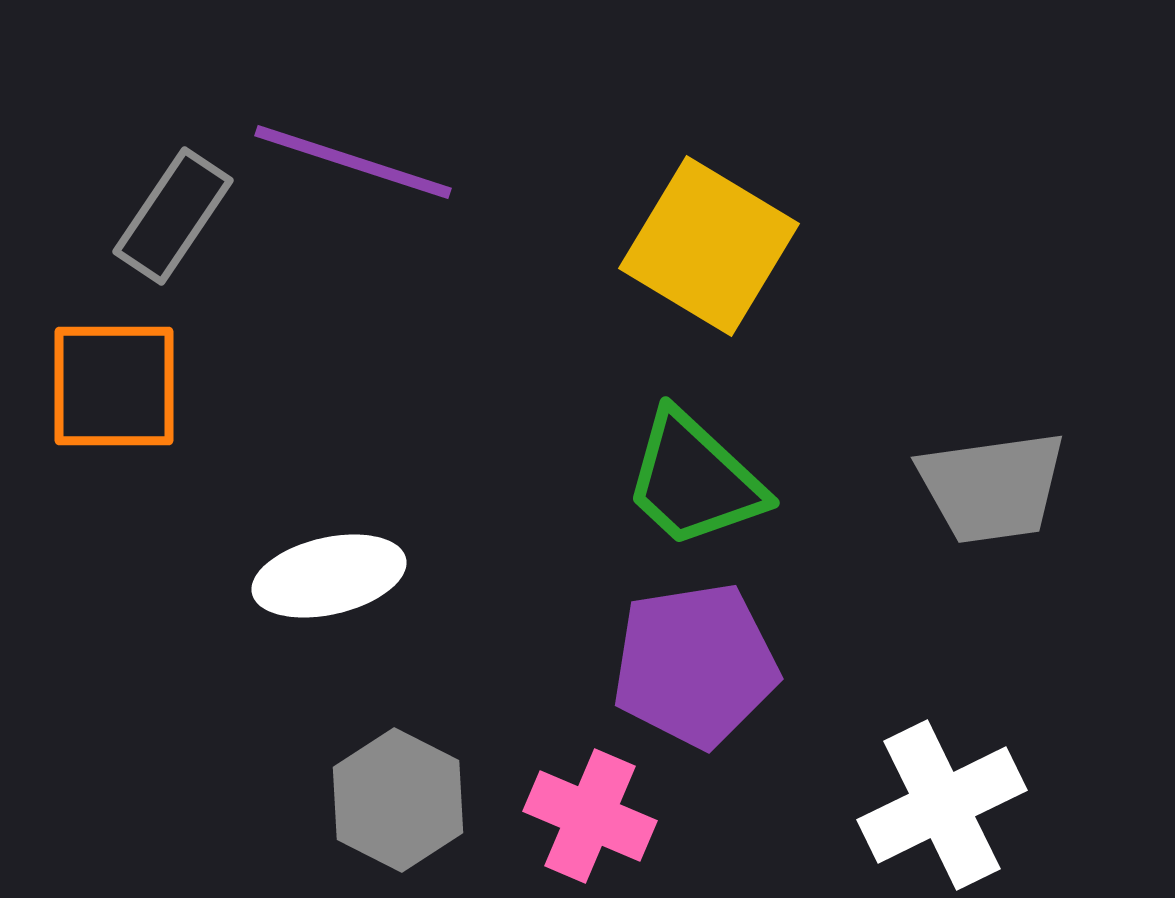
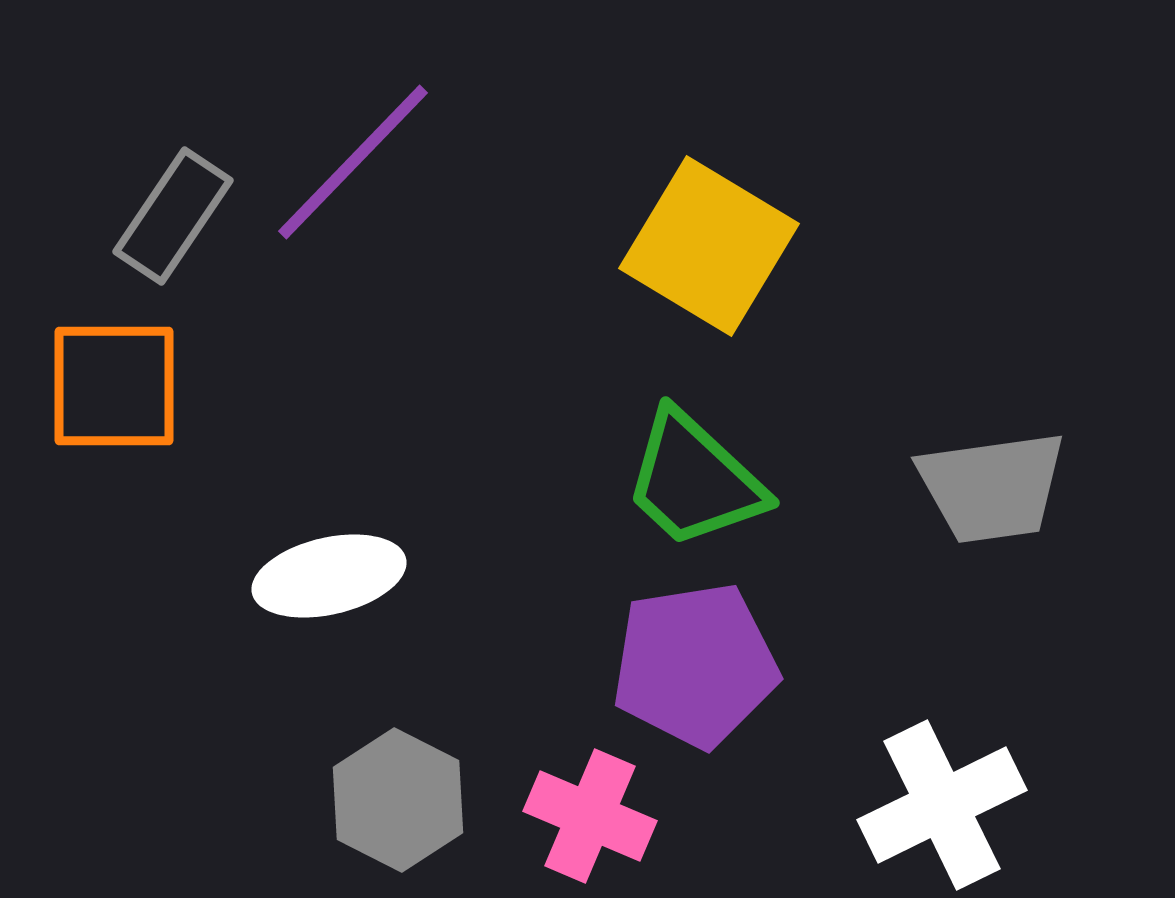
purple line: rotated 64 degrees counterclockwise
